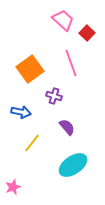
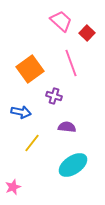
pink trapezoid: moved 2 px left, 1 px down
purple semicircle: rotated 42 degrees counterclockwise
